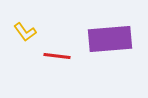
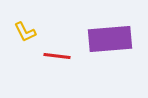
yellow L-shape: rotated 10 degrees clockwise
